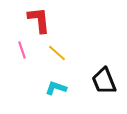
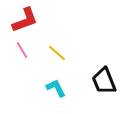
red L-shape: moved 14 px left; rotated 76 degrees clockwise
pink line: rotated 12 degrees counterclockwise
cyan L-shape: rotated 45 degrees clockwise
